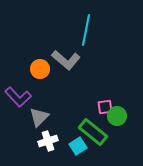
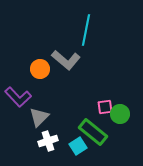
green circle: moved 3 px right, 2 px up
